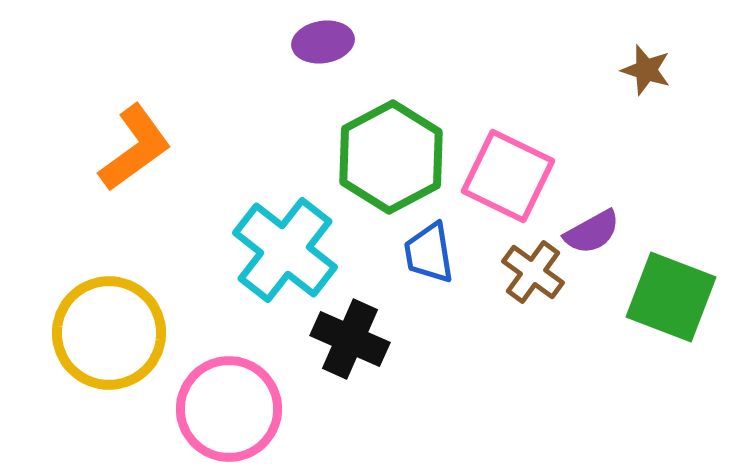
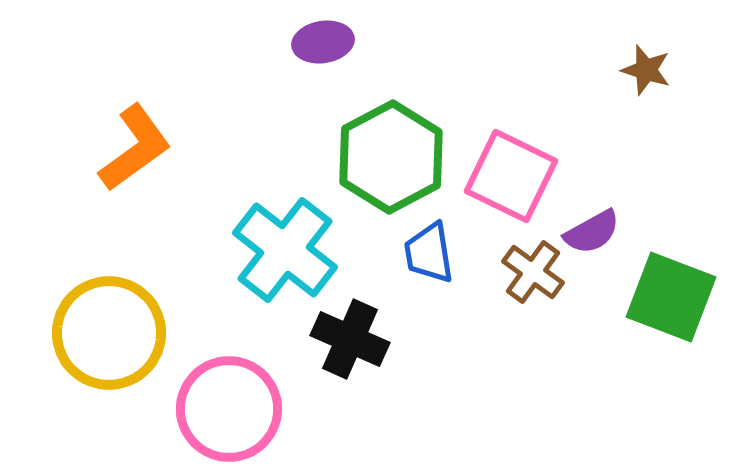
pink square: moved 3 px right
